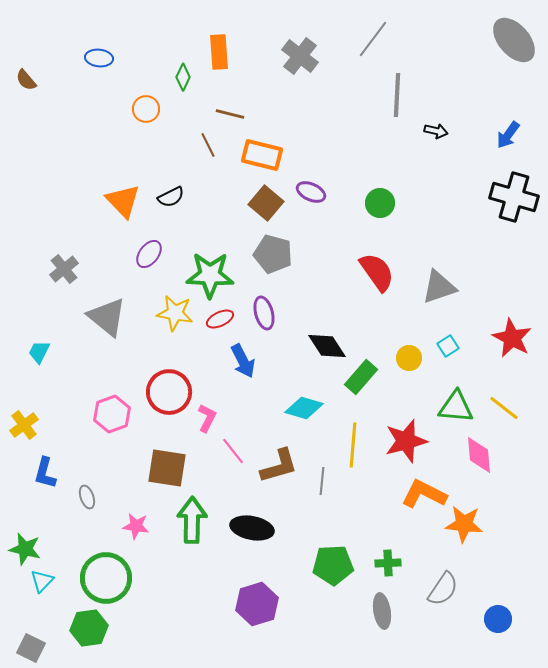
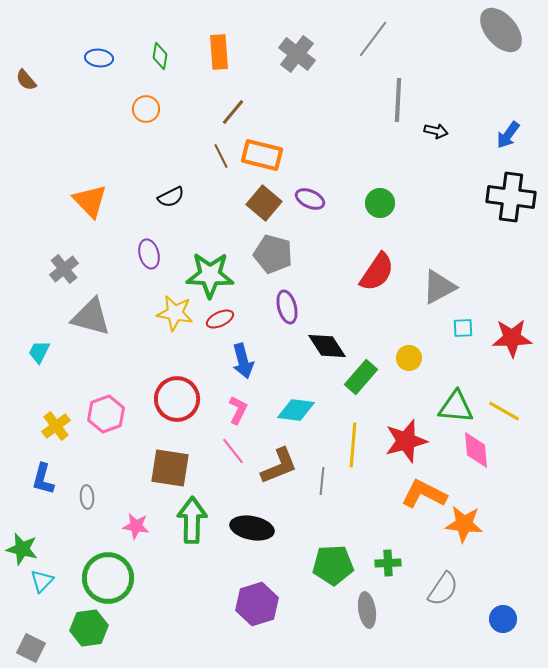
gray ellipse at (514, 40): moved 13 px left, 10 px up
gray cross at (300, 56): moved 3 px left, 2 px up
green diamond at (183, 77): moved 23 px left, 21 px up; rotated 16 degrees counterclockwise
gray line at (397, 95): moved 1 px right, 5 px down
brown line at (230, 114): moved 3 px right, 2 px up; rotated 64 degrees counterclockwise
brown line at (208, 145): moved 13 px right, 11 px down
purple ellipse at (311, 192): moved 1 px left, 7 px down
black cross at (514, 197): moved 3 px left; rotated 9 degrees counterclockwise
orange triangle at (123, 201): moved 33 px left
brown square at (266, 203): moved 2 px left
purple ellipse at (149, 254): rotated 52 degrees counterclockwise
red semicircle at (377, 272): rotated 69 degrees clockwise
gray triangle at (439, 287): rotated 9 degrees counterclockwise
purple ellipse at (264, 313): moved 23 px right, 6 px up
gray triangle at (107, 317): moved 16 px left; rotated 24 degrees counterclockwise
red star at (512, 338): rotated 30 degrees counterclockwise
cyan square at (448, 346): moved 15 px right, 18 px up; rotated 30 degrees clockwise
blue arrow at (243, 361): rotated 12 degrees clockwise
red circle at (169, 392): moved 8 px right, 7 px down
cyan diamond at (304, 408): moved 8 px left, 2 px down; rotated 9 degrees counterclockwise
yellow line at (504, 408): moved 3 px down; rotated 8 degrees counterclockwise
pink hexagon at (112, 414): moved 6 px left
pink L-shape at (207, 418): moved 31 px right, 8 px up
yellow cross at (24, 425): moved 32 px right, 1 px down
pink diamond at (479, 455): moved 3 px left, 5 px up
brown L-shape at (279, 466): rotated 6 degrees counterclockwise
brown square at (167, 468): moved 3 px right
blue L-shape at (45, 473): moved 2 px left, 6 px down
gray ellipse at (87, 497): rotated 15 degrees clockwise
green star at (25, 549): moved 3 px left
green circle at (106, 578): moved 2 px right
gray ellipse at (382, 611): moved 15 px left, 1 px up
blue circle at (498, 619): moved 5 px right
